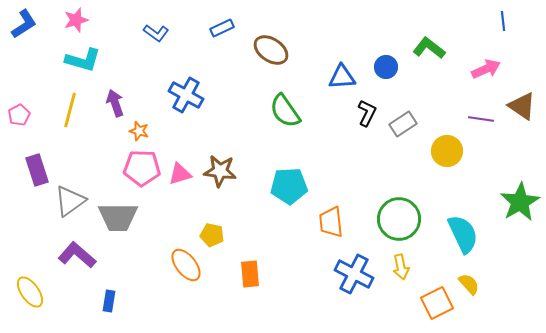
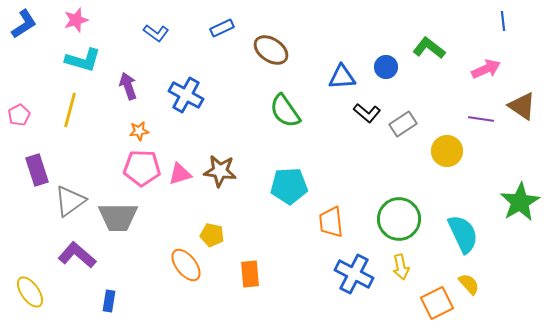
purple arrow at (115, 103): moved 13 px right, 17 px up
black L-shape at (367, 113): rotated 104 degrees clockwise
orange star at (139, 131): rotated 24 degrees counterclockwise
